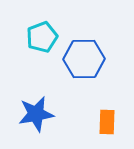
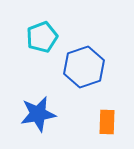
blue hexagon: moved 8 px down; rotated 18 degrees counterclockwise
blue star: moved 2 px right
